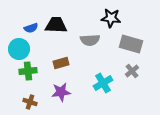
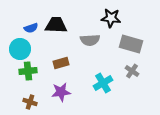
cyan circle: moved 1 px right
gray cross: rotated 16 degrees counterclockwise
